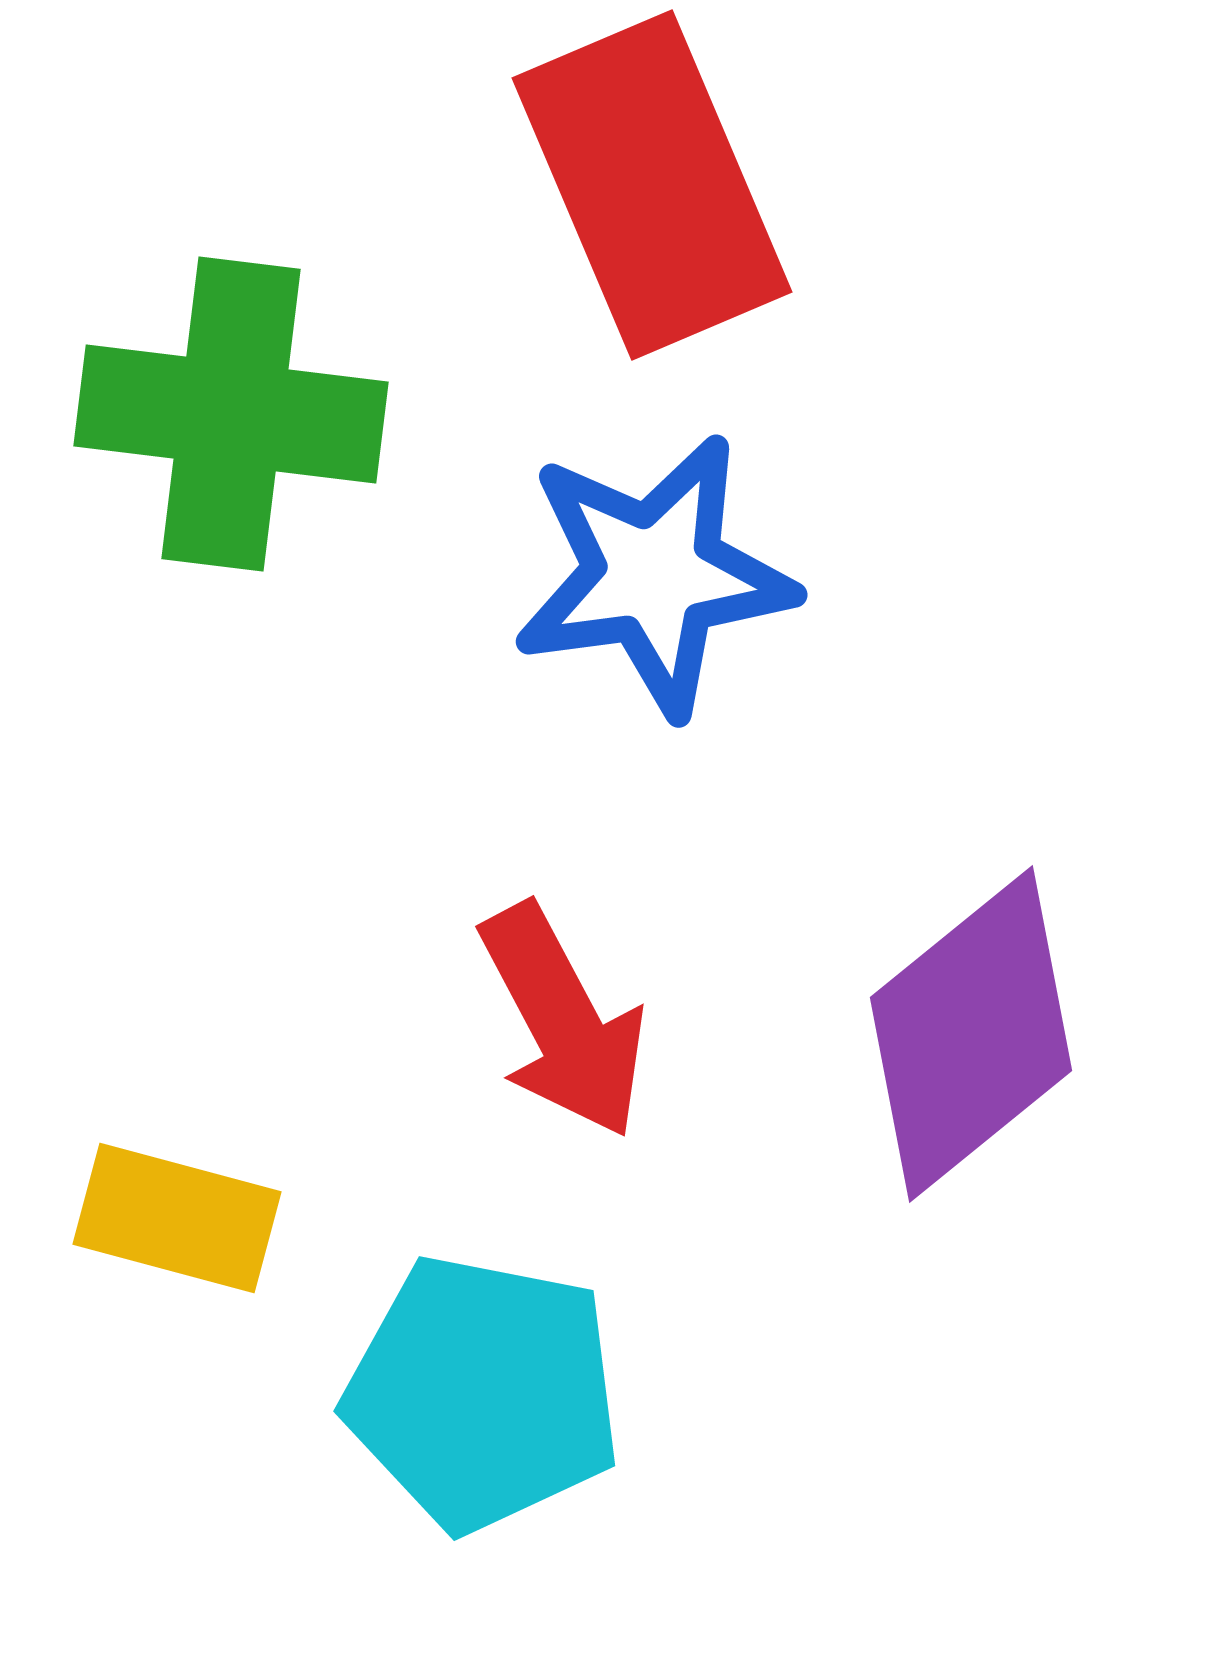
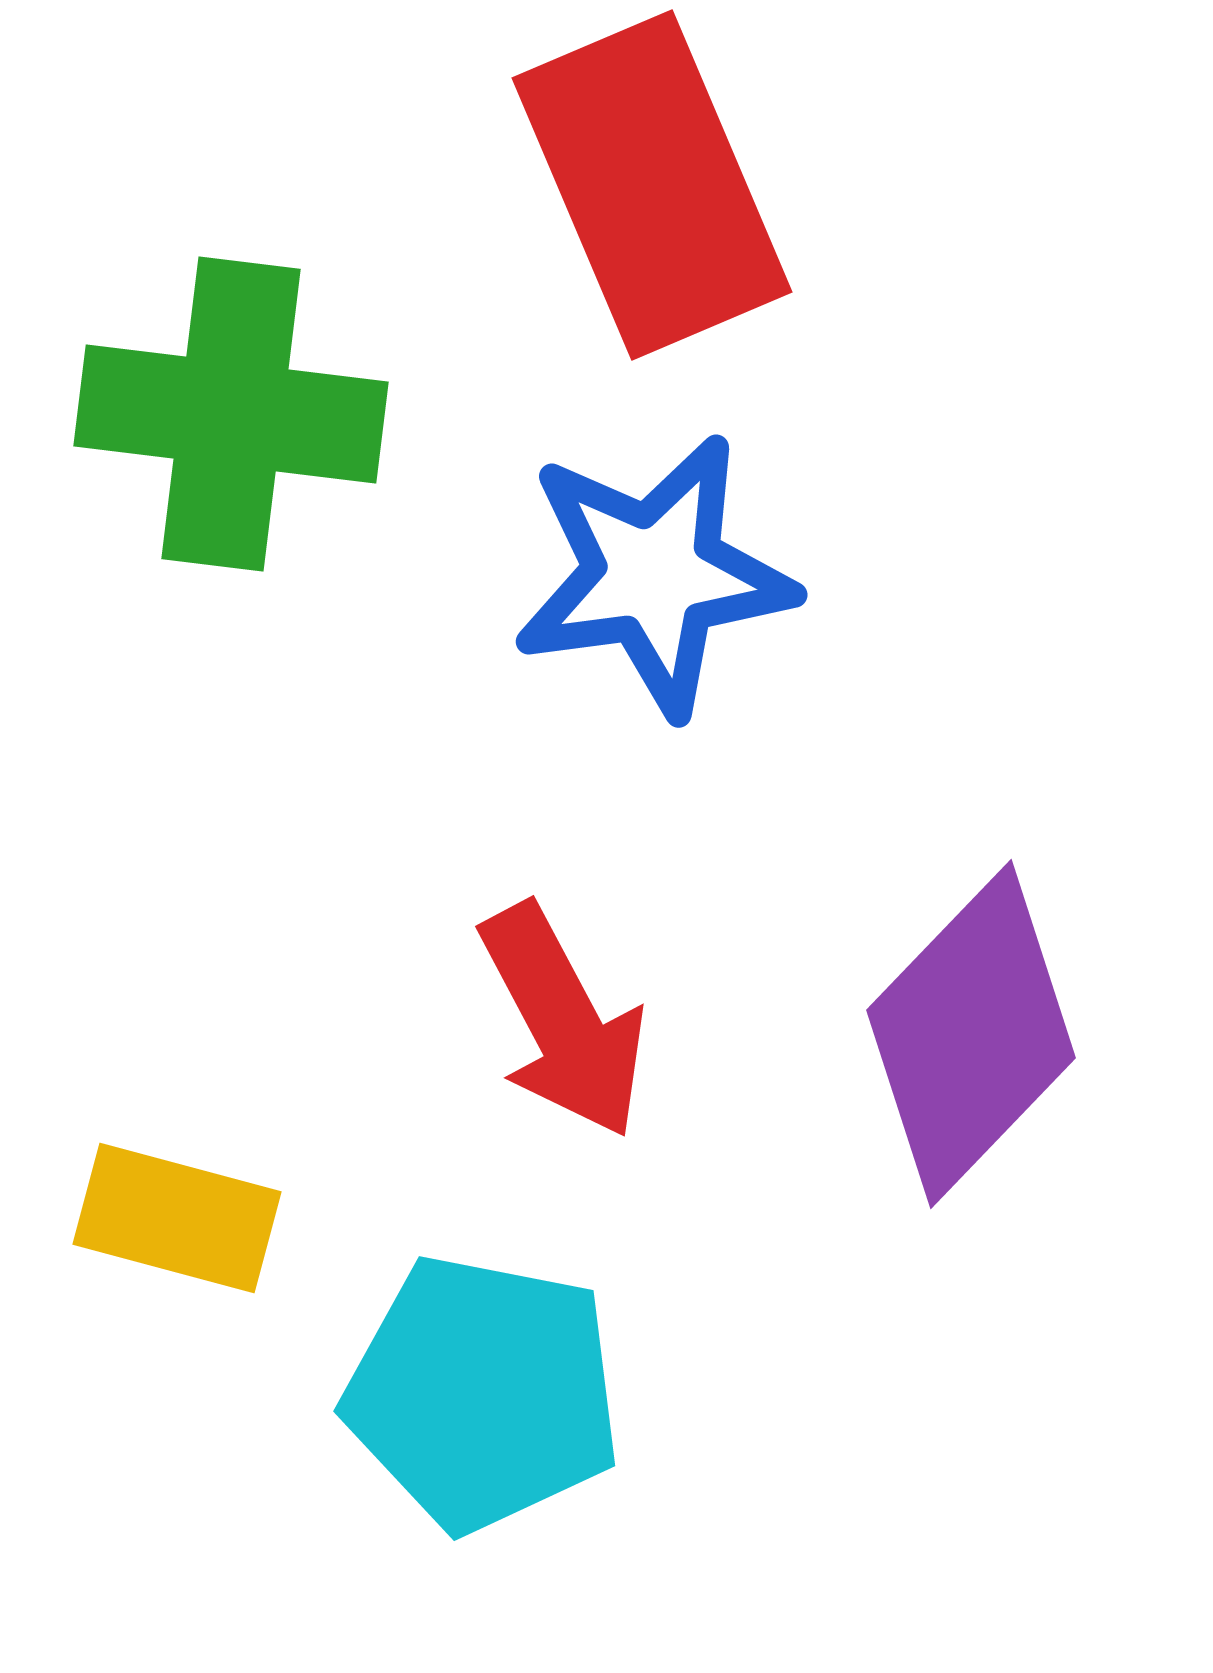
purple diamond: rotated 7 degrees counterclockwise
